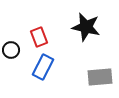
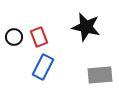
black circle: moved 3 px right, 13 px up
gray rectangle: moved 2 px up
